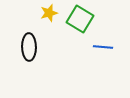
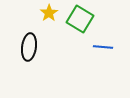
yellow star: rotated 18 degrees counterclockwise
black ellipse: rotated 8 degrees clockwise
